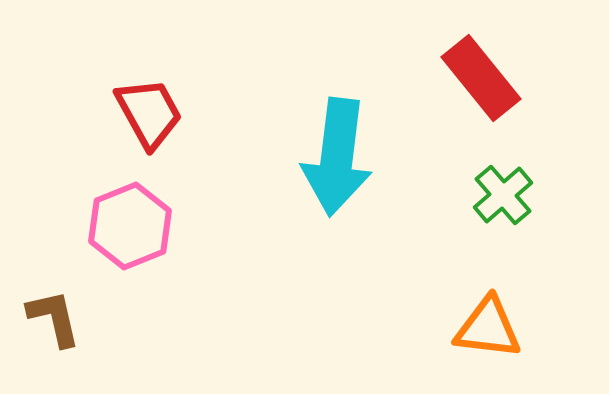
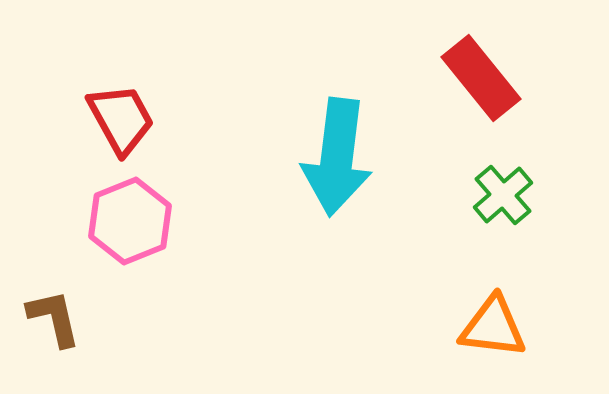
red trapezoid: moved 28 px left, 6 px down
pink hexagon: moved 5 px up
orange triangle: moved 5 px right, 1 px up
